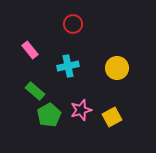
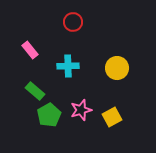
red circle: moved 2 px up
cyan cross: rotated 10 degrees clockwise
